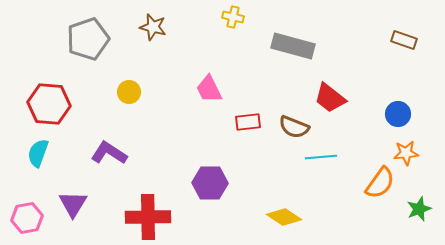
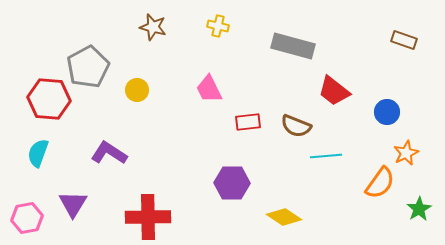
yellow cross: moved 15 px left, 9 px down
gray pentagon: moved 28 px down; rotated 9 degrees counterclockwise
yellow circle: moved 8 px right, 2 px up
red trapezoid: moved 4 px right, 7 px up
red hexagon: moved 5 px up
blue circle: moved 11 px left, 2 px up
brown semicircle: moved 2 px right, 1 px up
orange star: rotated 20 degrees counterclockwise
cyan line: moved 5 px right, 1 px up
purple hexagon: moved 22 px right
green star: rotated 10 degrees counterclockwise
